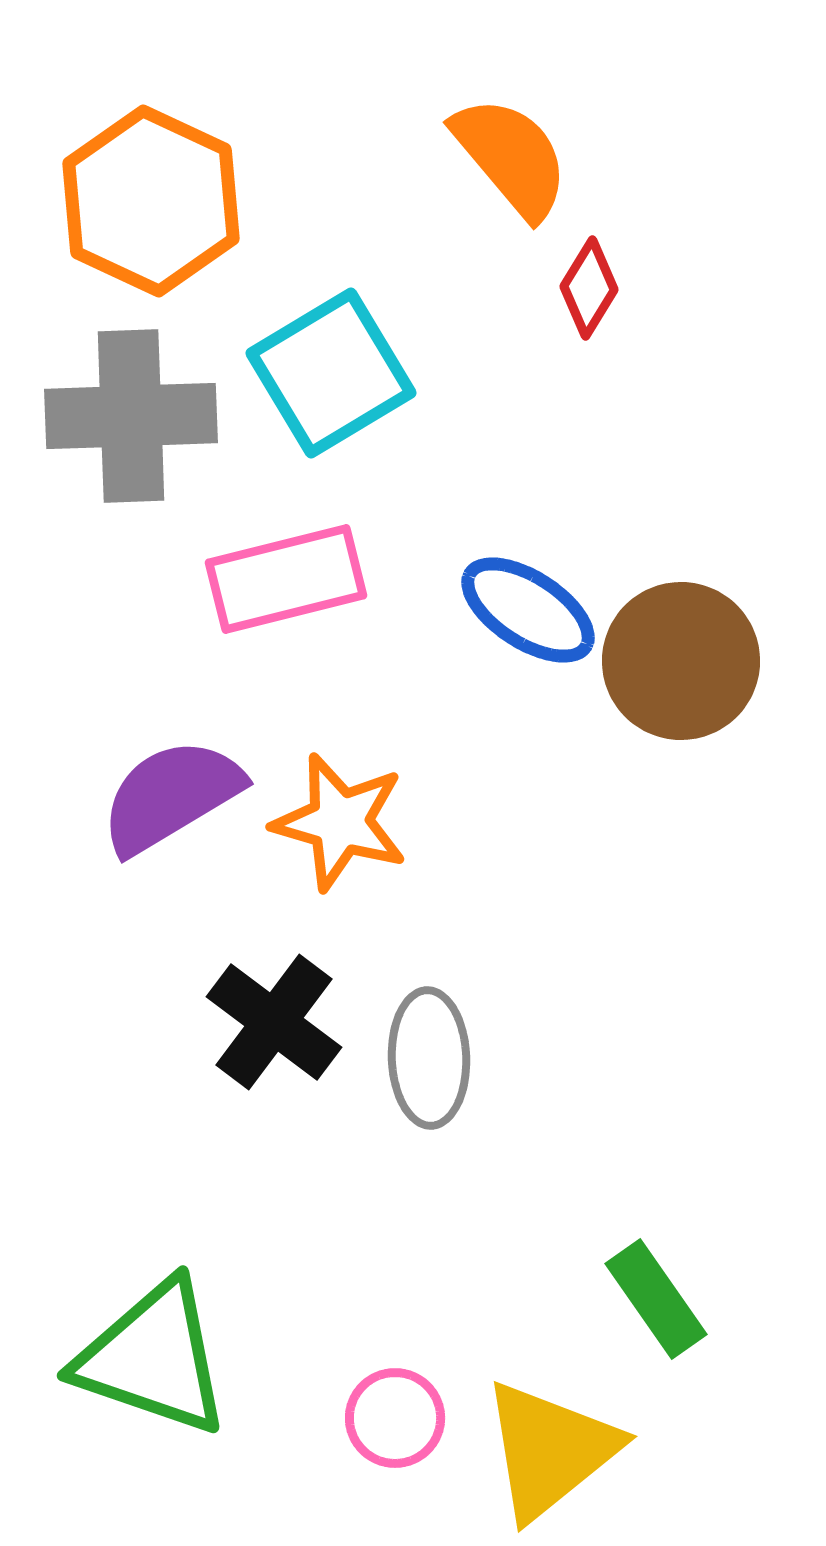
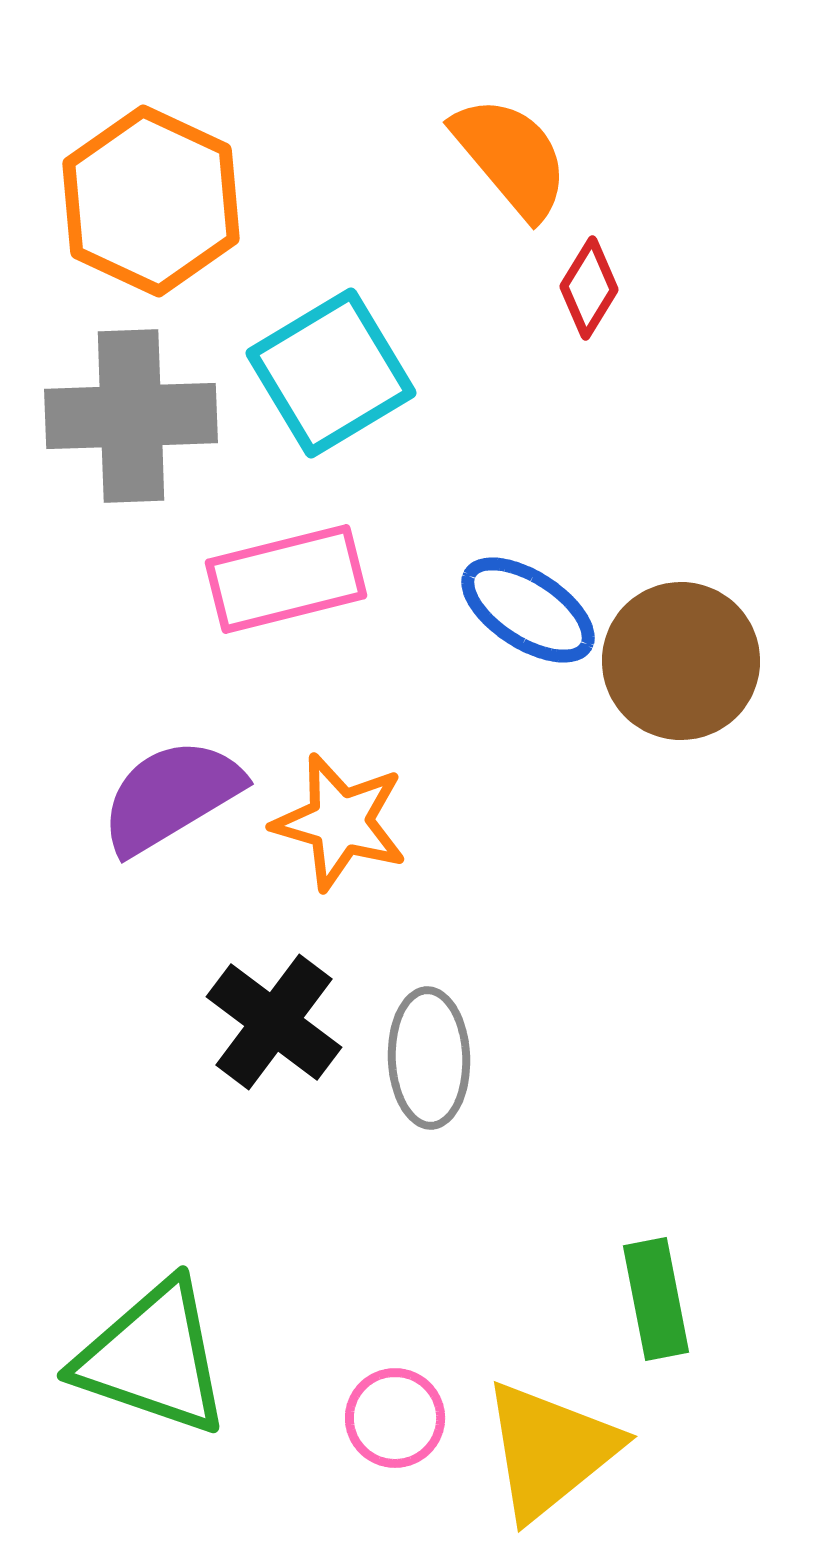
green rectangle: rotated 24 degrees clockwise
